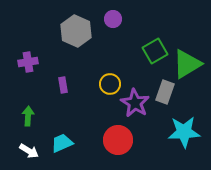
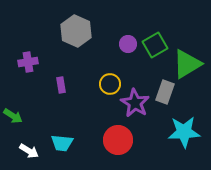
purple circle: moved 15 px right, 25 px down
green square: moved 6 px up
purple rectangle: moved 2 px left
green arrow: moved 15 px left; rotated 120 degrees clockwise
cyan trapezoid: rotated 150 degrees counterclockwise
